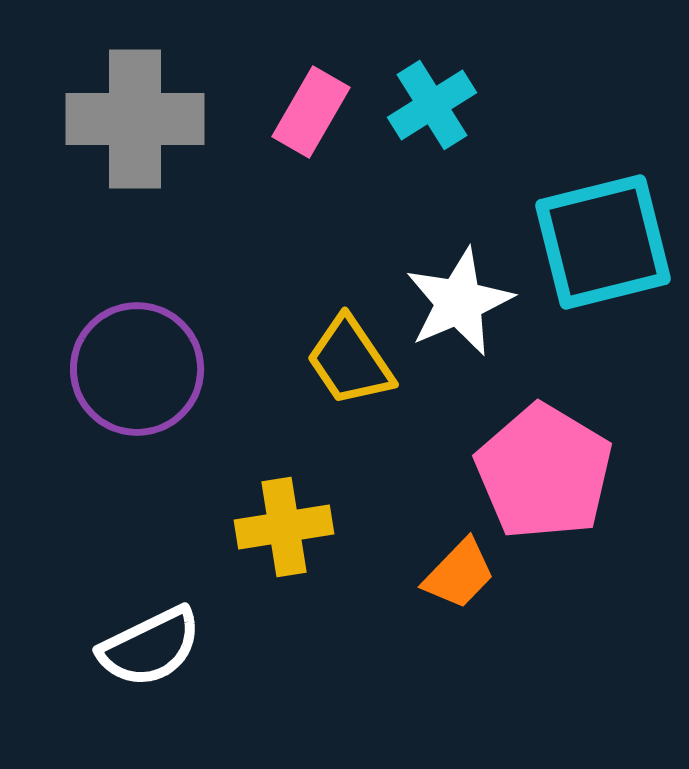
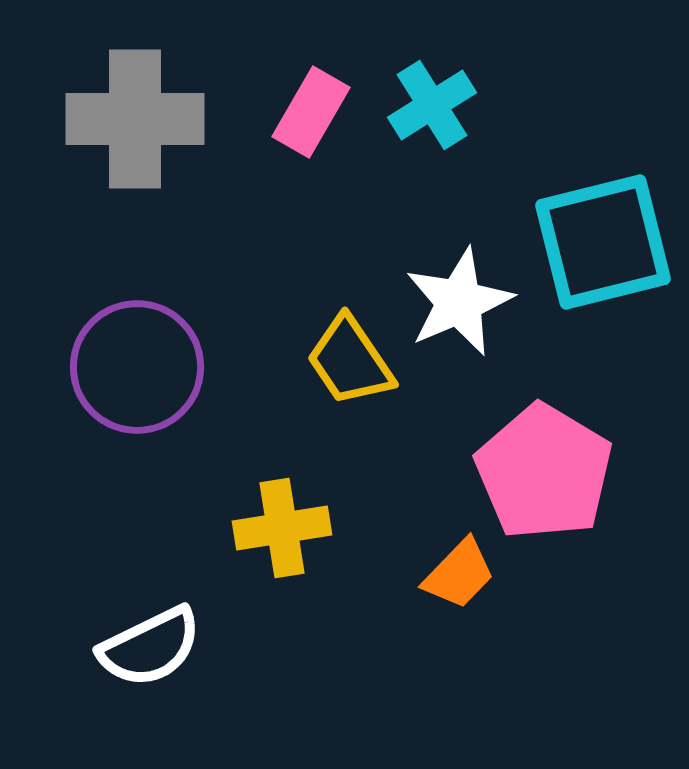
purple circle: moved 2 px up
yellow cross: moved 2 px left, 1 px down
